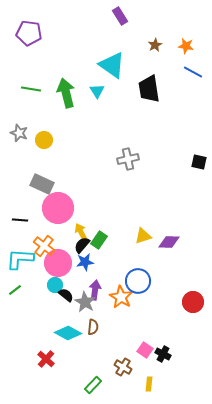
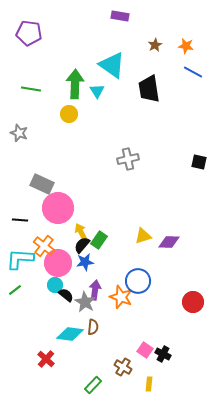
purple rectangle at (120, 16): rotated 48 degrees counterclockwise
green arrow at (66, 93): moved 9 px right, 9 px up; rotated 16 degrees clockwise
yellow circle at (44, 140): moved 25 px right, 26 px up
orange star at (121, 297): rotated 10 degrees counterclockwise
cyan diamond at (68, 333): moved 2 px right, 1 px down; rotated 20 degrees counterclockwise
